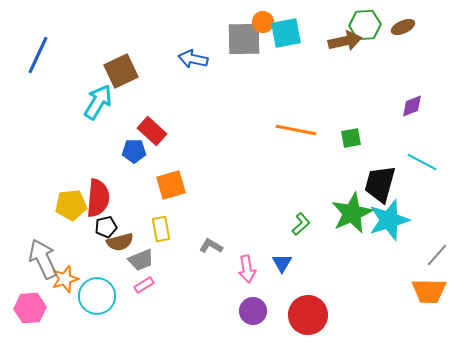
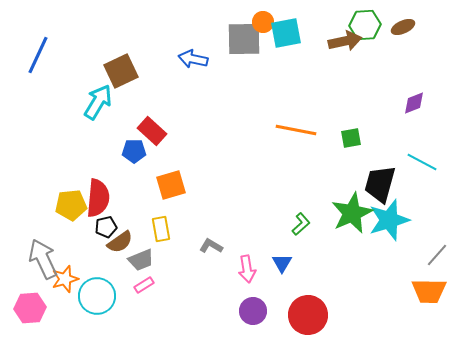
purple diamond: moved 2 px right, 3 px up
brown semicircle: rotated 20 degrees counterclockwise
